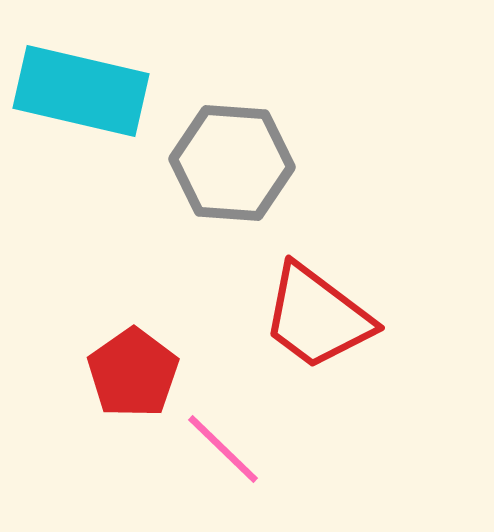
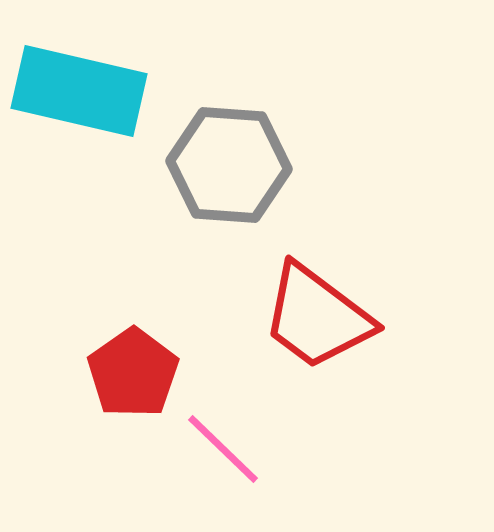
cyan rectangle: moved 2 px left
gray hexagon: moved 3 px left, 2 px down
